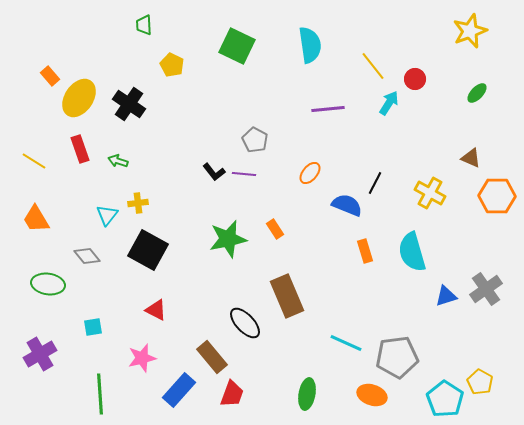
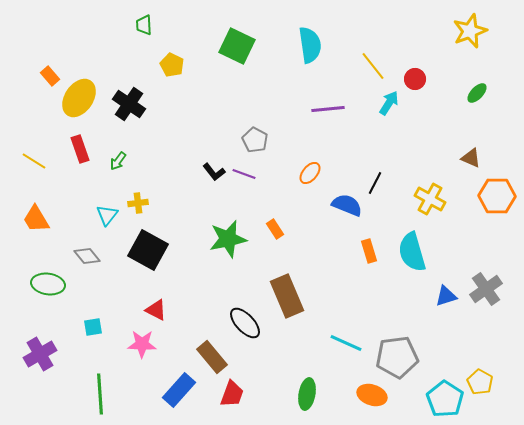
green arrow at (118, 161): rotated 72 degrees counterclockwise
purple line at (244, 174): rotated 15 degrees clockwise
yellow cross at (430, 193): moved 6 px down
orange rectangle at (365, 251): moved 4 px right
pink star at (142, 358): moved 14 px up; rotated 16 degrees clockwise
